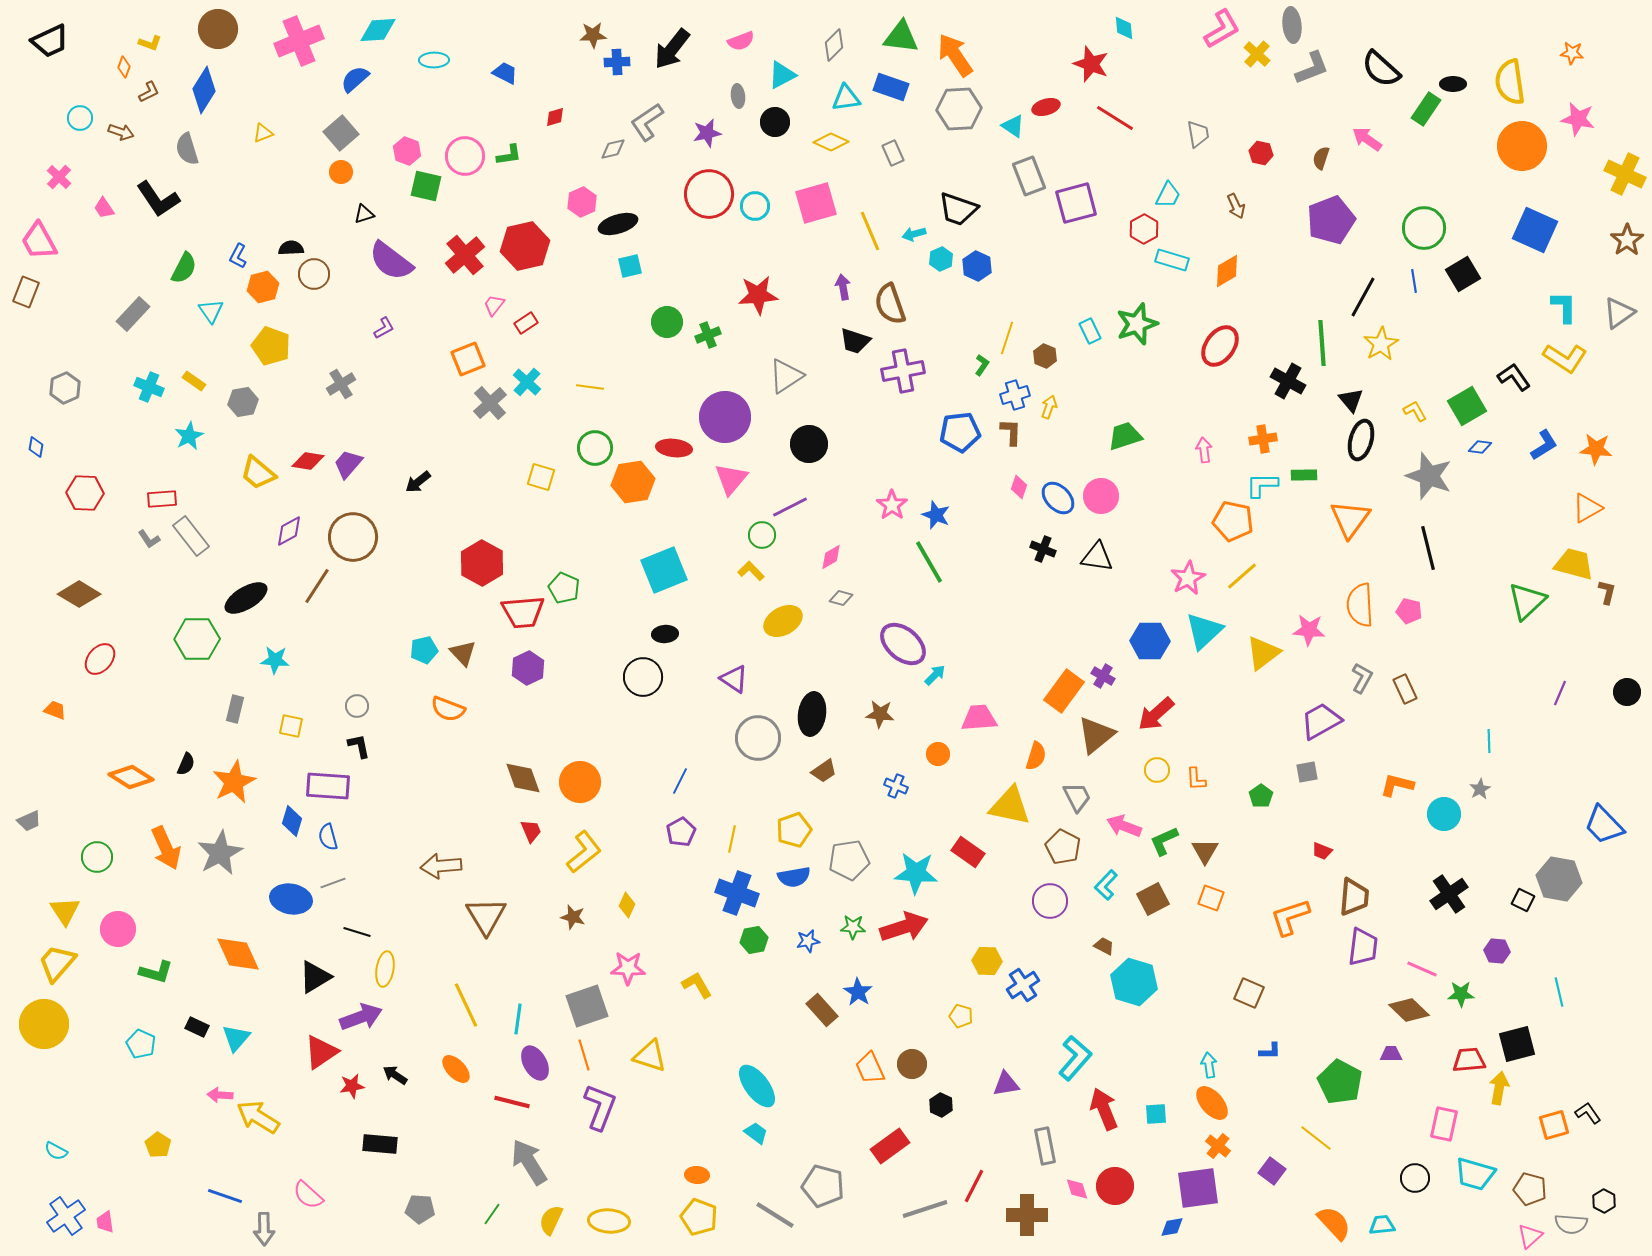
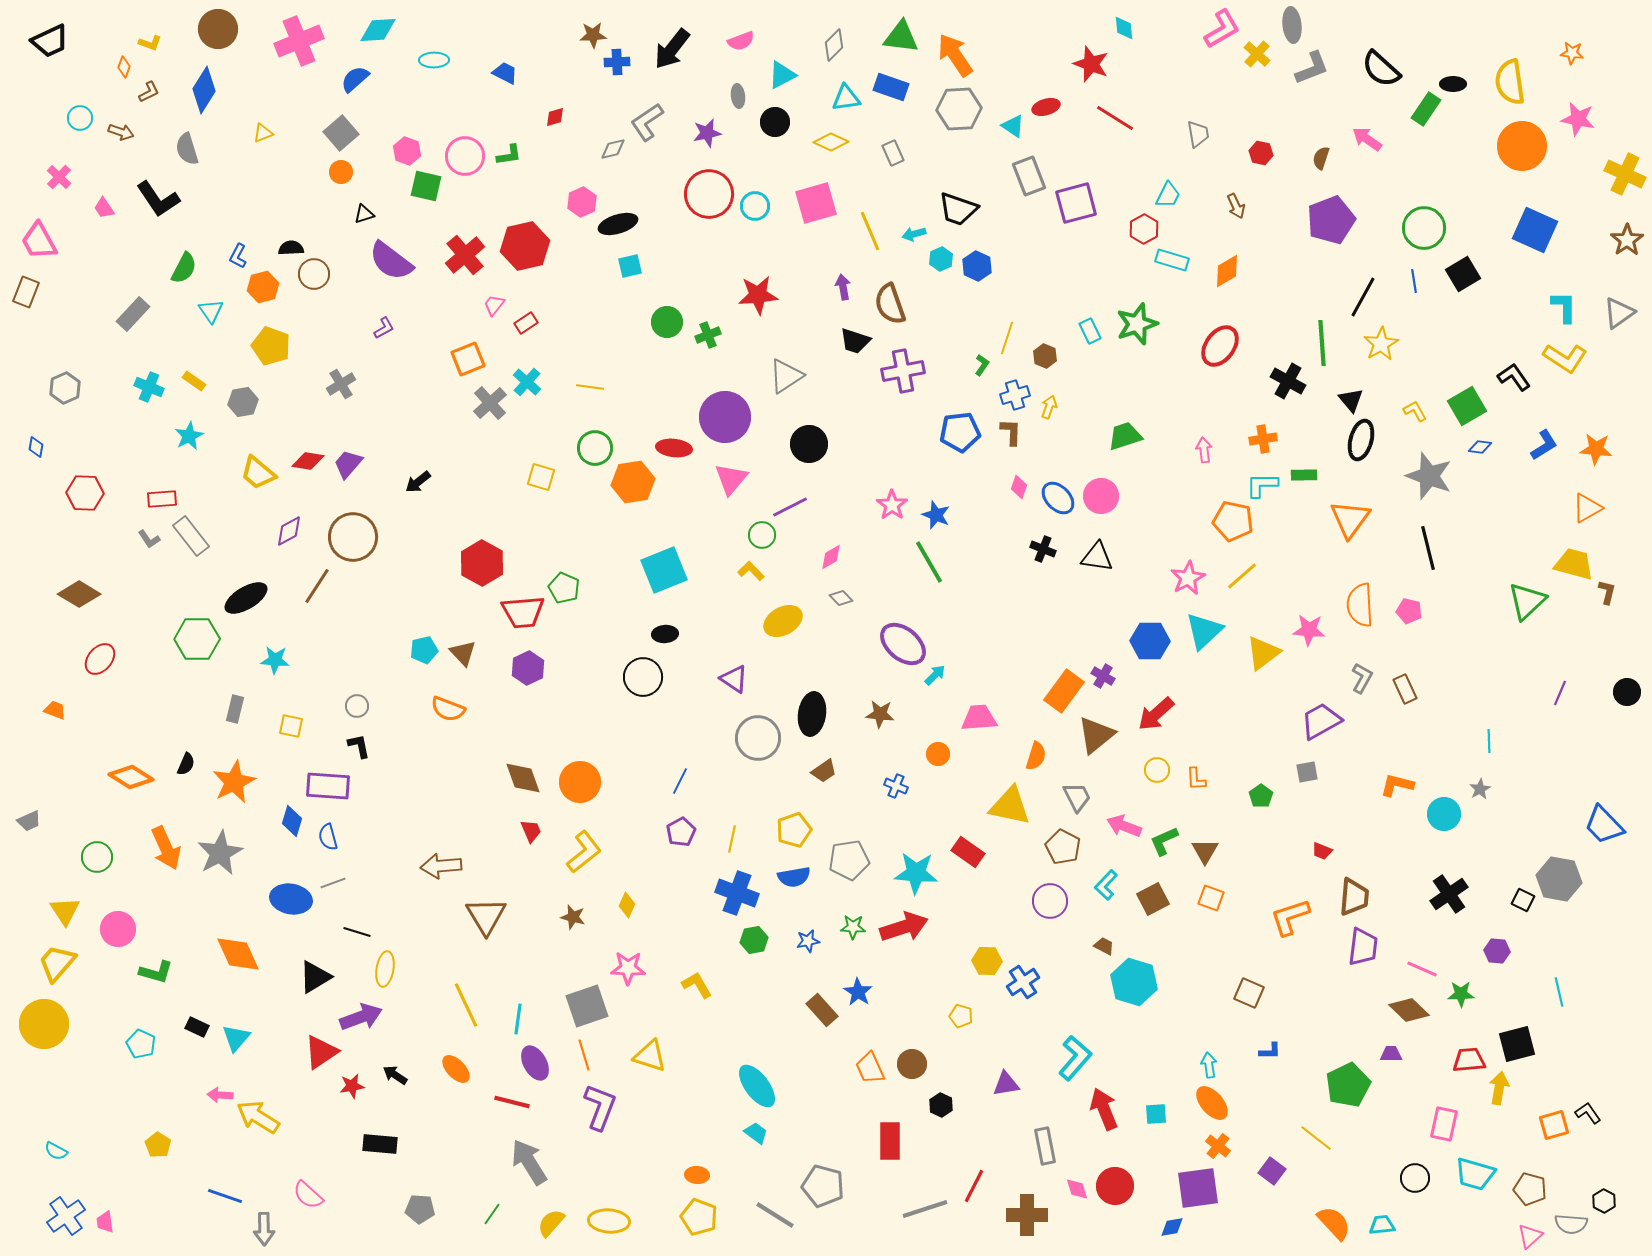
gray diamond at (841, 598): rotated 30 degrees clockwise
blue cross at (1023, 985): moved 3 px up
green pentagon at (1340, 1082): moved 8 px right, 3 px down; rotated 18 degrees clockwise
red rectangle at (890, 1146): moved 5 px up; rotated 54 degrees counterclockwise
yellow semicircle at (551, 1220): moved 3 px down; rotated 16 degrees clockwise
